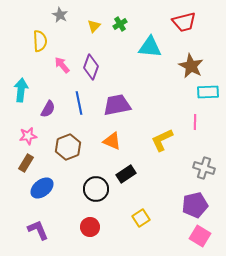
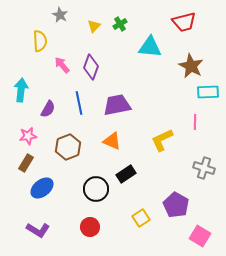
purple pentagon: moved 19 px left; rotated 30 degrees counterclockwise
purple L-shape: rotated 145 degrees clockwise
